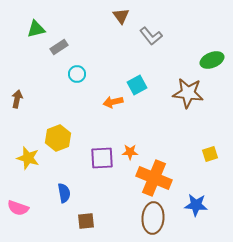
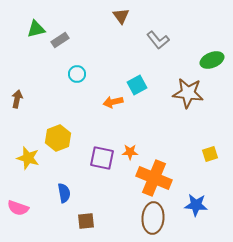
gray L-shape: moved 7 px right, 4 px down
gray rectangle: moved 1 px right, 7 px up
purple square: rotated 15 degrees clockwise
